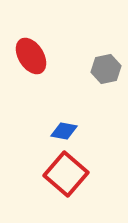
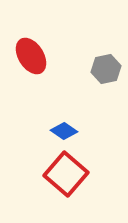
blue diamond: rotated 24 degrees clockwise
